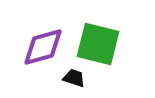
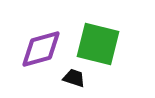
purple diamond: moved 2 px left, 2 px down
